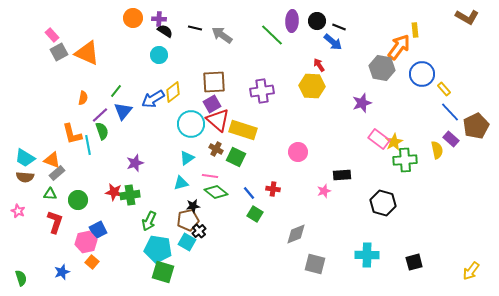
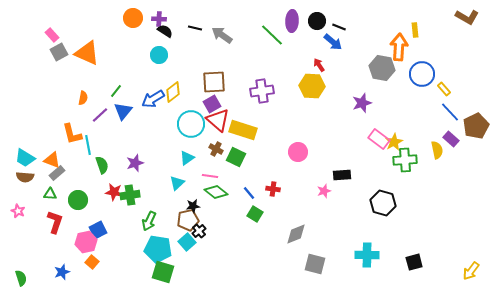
orange arrow at (399, 47): rotated 32 degrees counterclockwise
green semicircle at (102, 131): moved 34 px down
cyan triangle at (181, 183): moved 4 px left; rotated 28 degrees counterclockwise
cyan square at (187, 242): rotated 18 degrees clockwise
